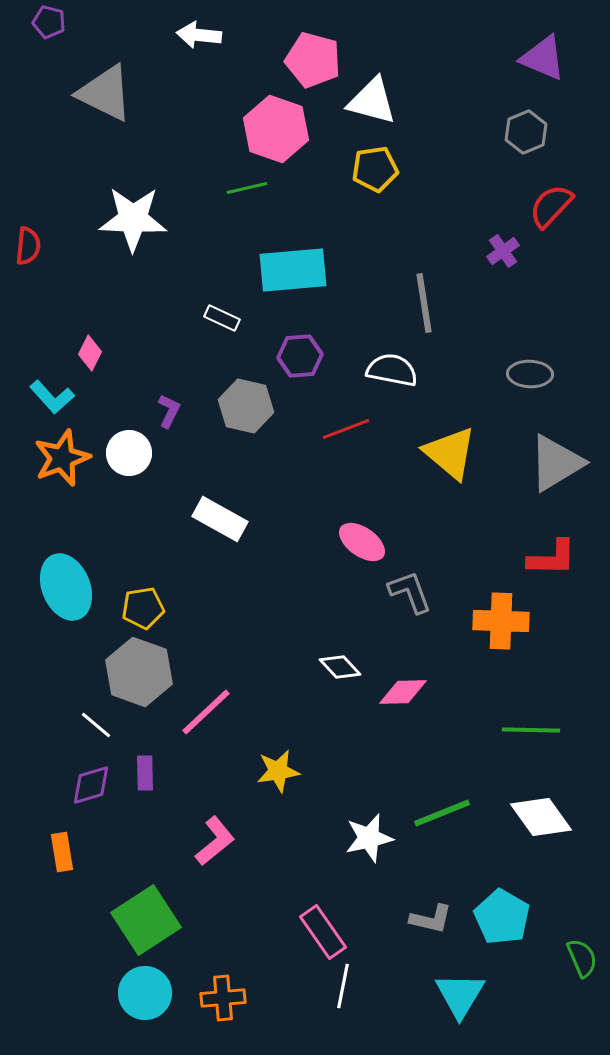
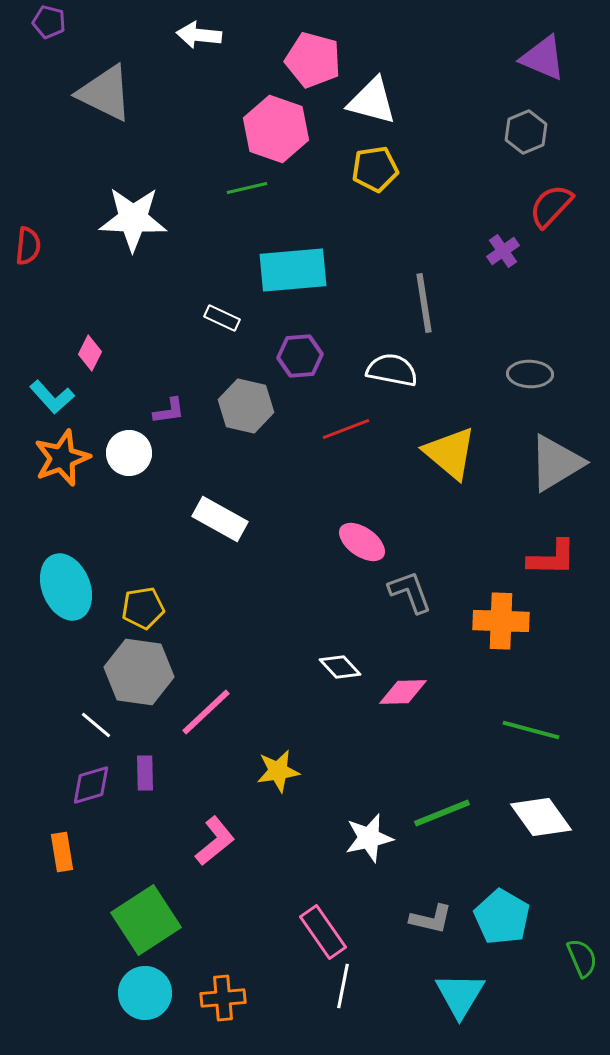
purple L-shape at (169, 411): rotated 56 degrees clockwise
gray hexagon at (139, 672): rotated 12 degrees counterclockwise
green line at (531, 730): rotated 14 degrees clockwise
